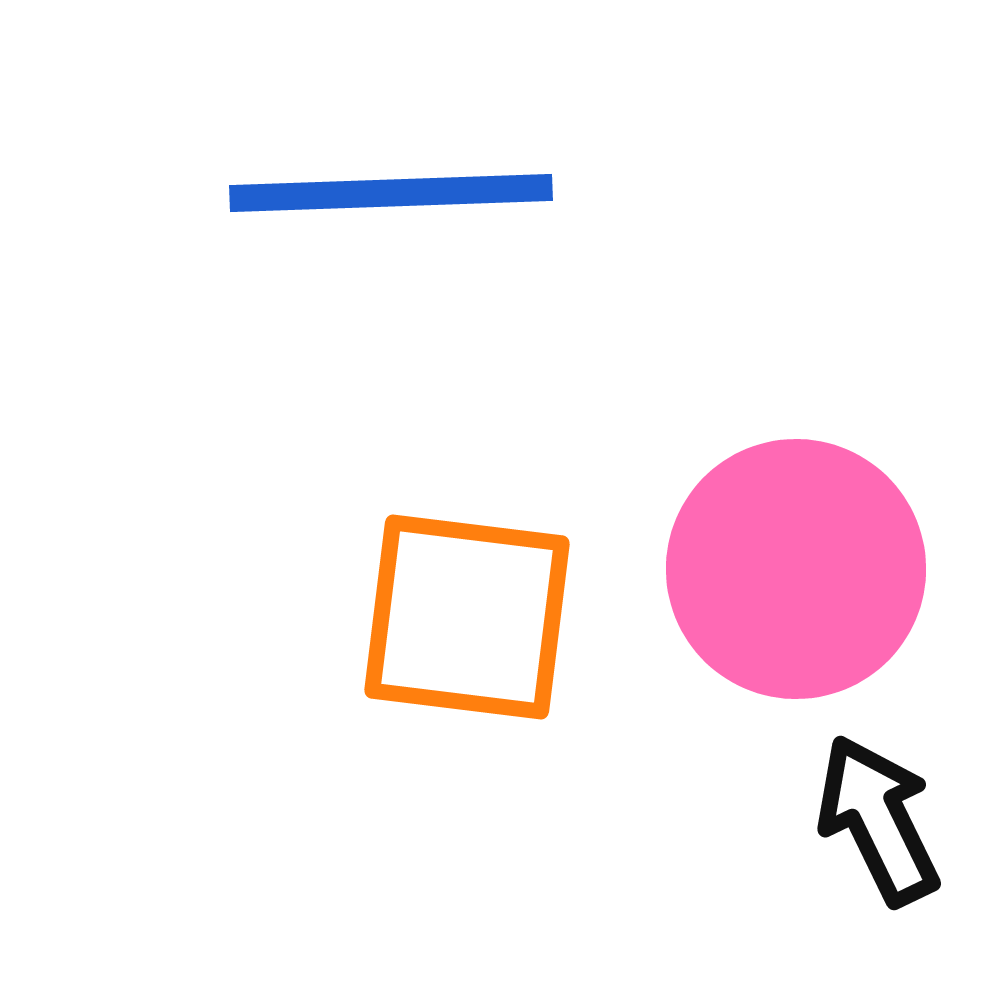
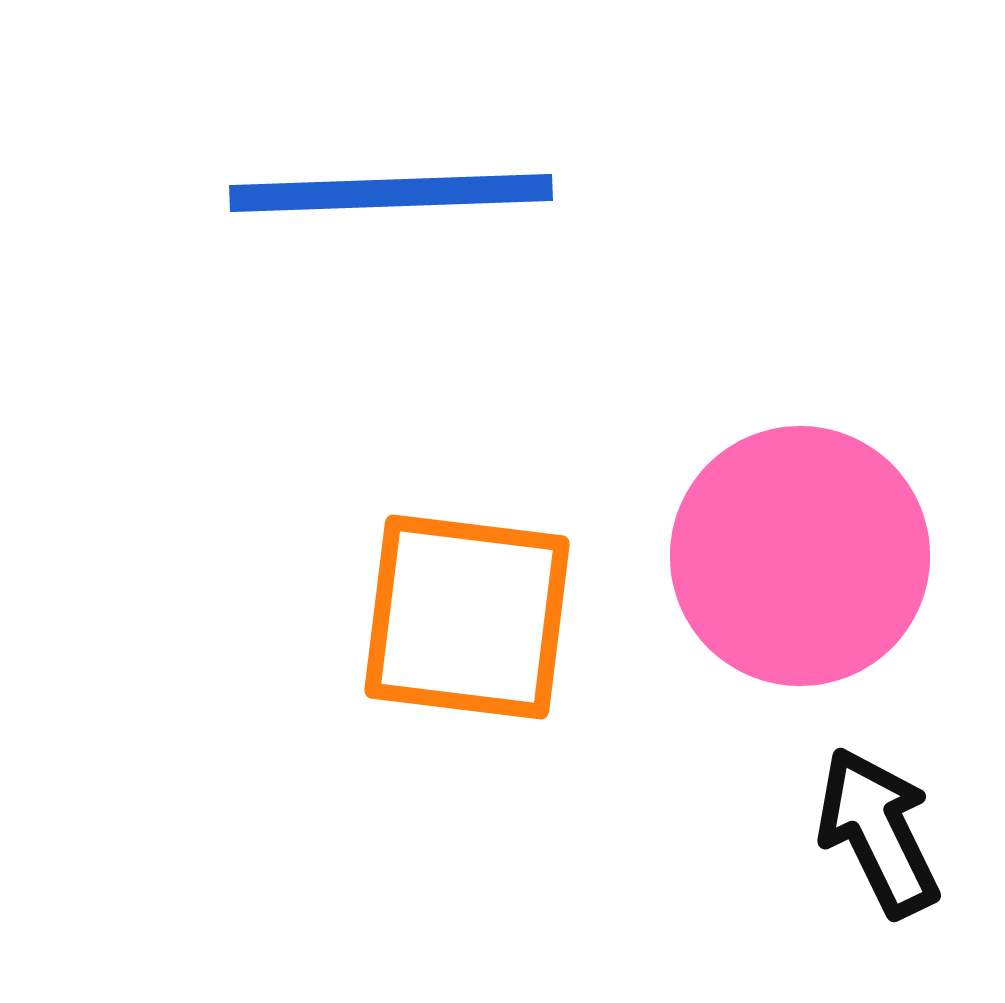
pink circle: moved 4 px right, 13 px up
black arrow: moved 12 px down
